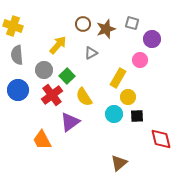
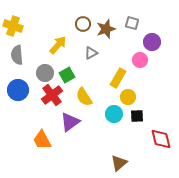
purple circle: moved 3 px down
gray circle: moved 1 px right, 3 px down
green square: moved 1 px up; rotated 14 degrees clockwise
